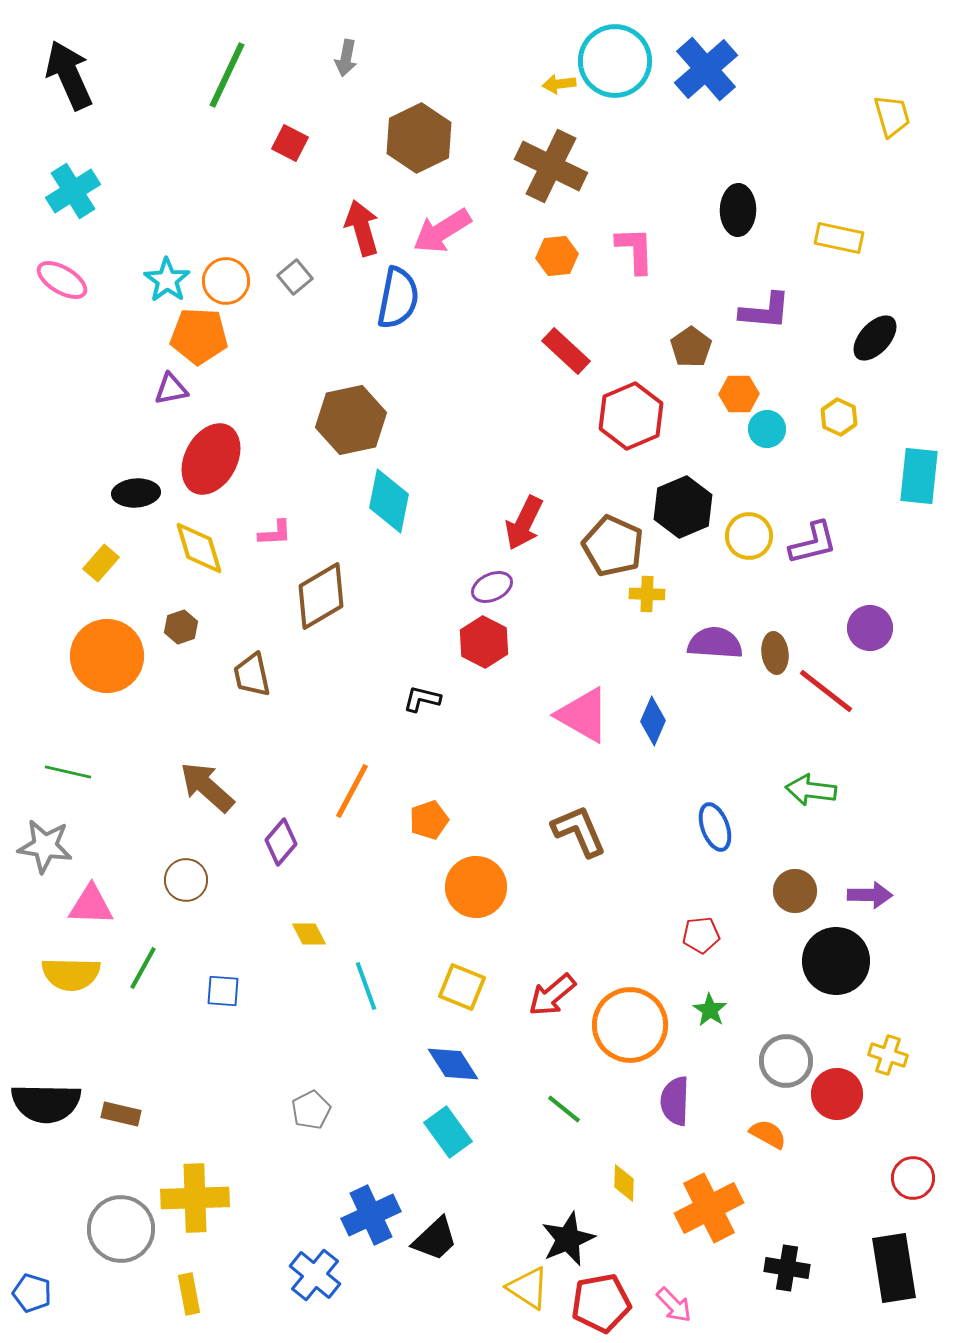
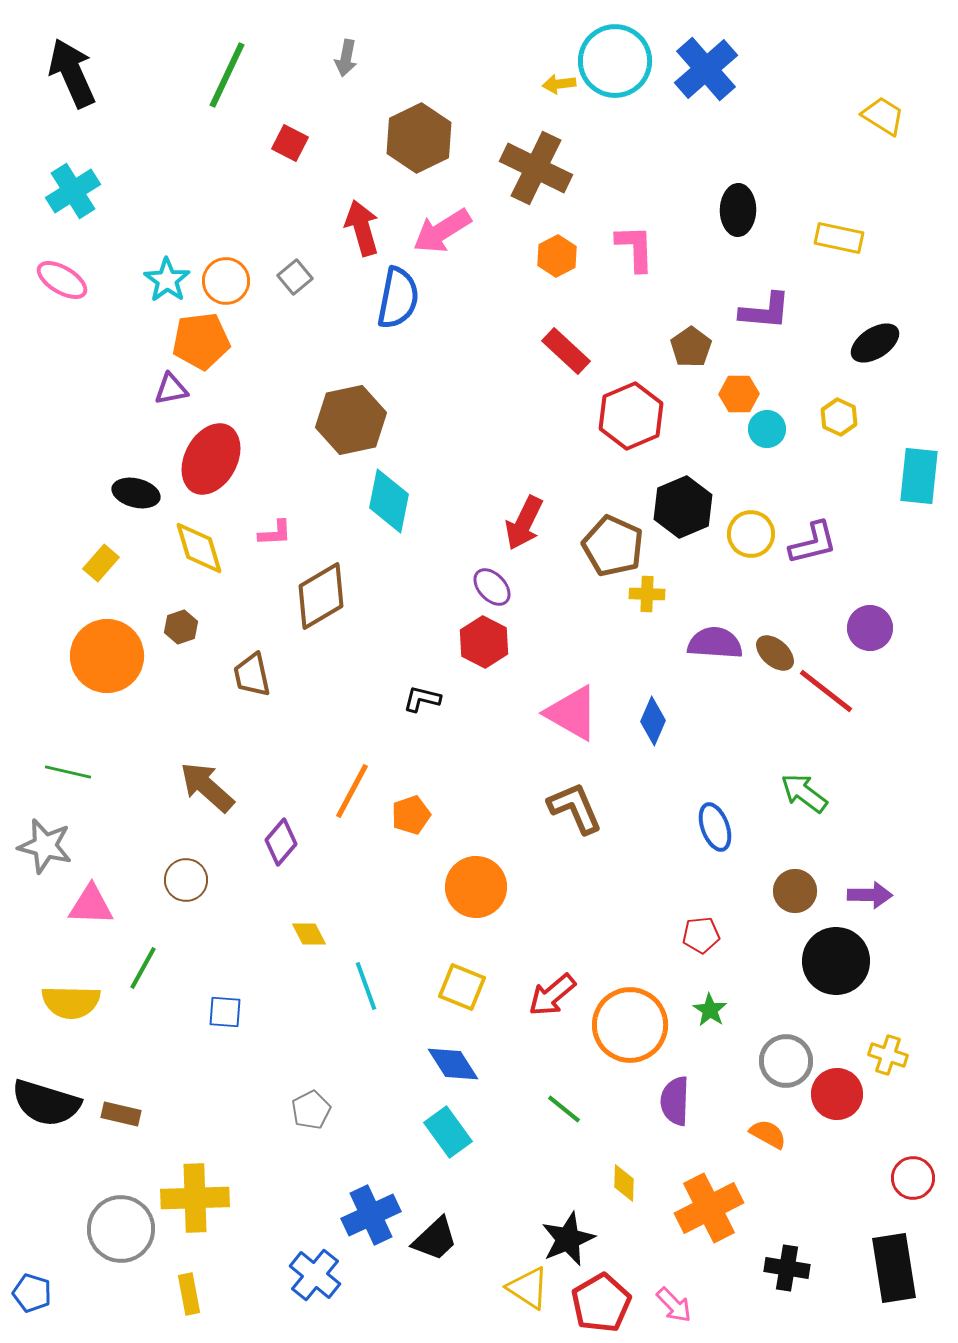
black arrow at (69, 75): moved 3 px right, 2 px up
yellow trapezoid at (892, 116): moved 9 px left; rotated 42 degrees counterclockwise
brown cross at (551, 166): moved 15 px left, 2 px down
pink L-shape at (635, 250): moved 2 px up
orange hexagon at (557, 256): rotated 21 degrees counterclockwise
orange pentagon at (199, 336): moved 2 px right, 5 px down; rotated 10 degrees counterclockwise
black ellipse at (875, 338): moved 5 px down; rotated 15 degrees clockwise
black ellipse at (136, 493): rotated 18 degrees clockwise
yellow circle at (749, 536): moved 2 px right, 2 px up
purple ellipse at (492, 587): rotated 72 degrees clockwise
brown ellipse at (775, 653): rotated 42 degrees counterclockwise
pink triangle at (583, 715): moved 11 px left, 2 px up
green arrow at (811, 790): moved 7 px left, 3 px down; rotated 30 degrees clockwise
orange pentagon at (429, 820): moved 18 px left, 5 px up
brown L-shape at (579, 831): moved 4 px left, 23 px up
gray star at (45, 846): rotated 6 degrees clockwise
yellow semicircle at (71, 974): moved 28 px down
blue square at (223, 991): moved 2 px right, 21 px down
black semicircle at (46, 1103): rotated 16 degrees clockwise
red pentagon at (601, 1303): rotated 20 degrees counterclockwise
